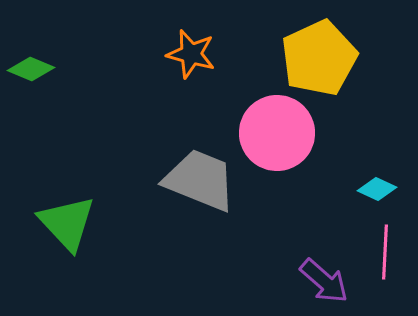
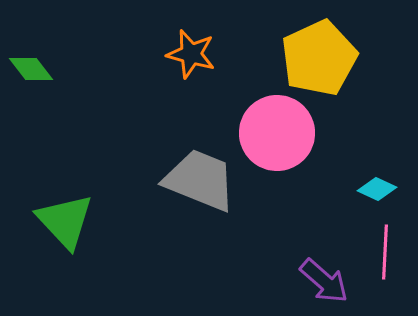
green diamond: rotated 30 degrees clockwise
green triangle: moved 2 px left, 2 px up
